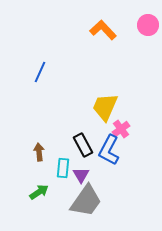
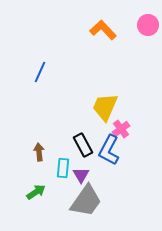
green arrow: moved 3 px left
